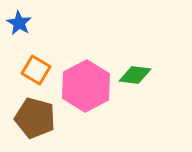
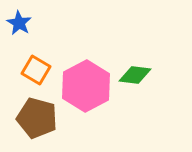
brown pentagon: moved 2 px right
